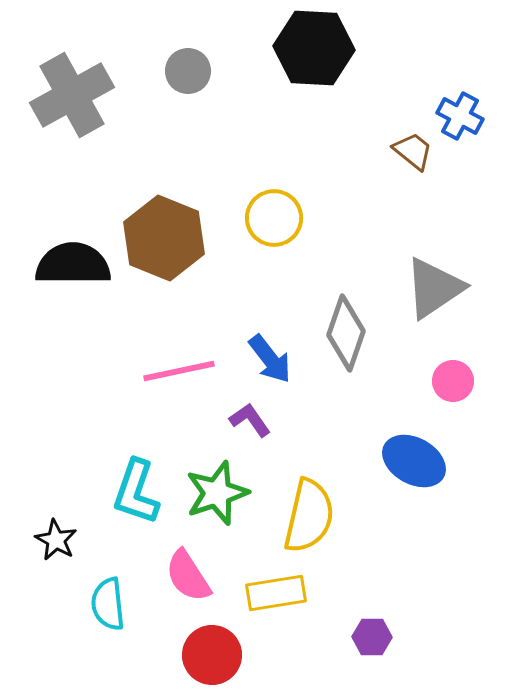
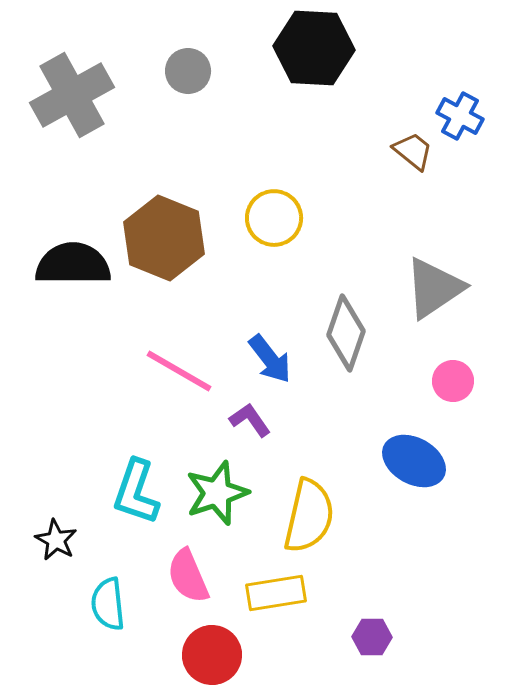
pink line: rotated 42 degrees clockwise
pink semicircle: rotated 10 degrees clockwise
